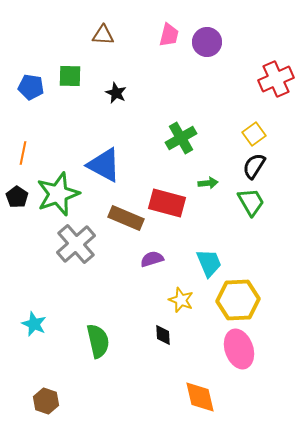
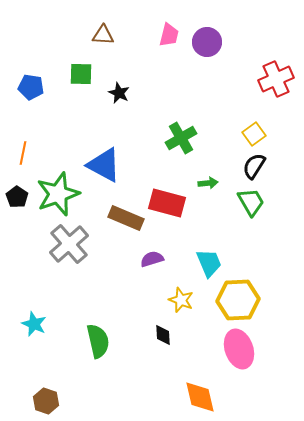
green square: moved 11 px right, 2 px up
black star: moved 3 px right
gray cross: moved 7 px left
